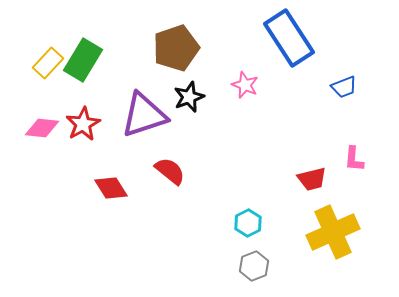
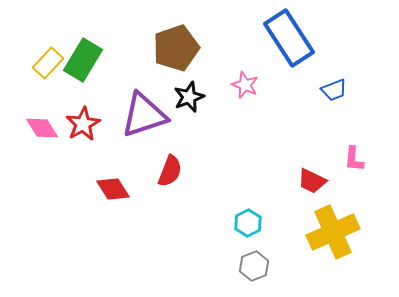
blue trapezoid: moved 10 px left, 3 px down
pink diamond: rotated 52 degrees clockwise
red semicircle: rotated 72 degrees clockwise
red trapezoid: moved 2 px down; rotated 40 degrees clockwise
red diamond: moved 2 px right, 1 px down
